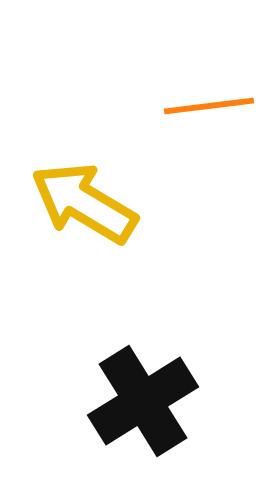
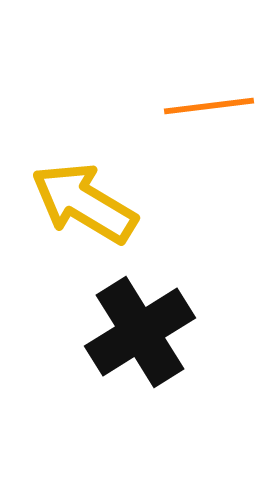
black cross: moved 3 px left, 69 px up
